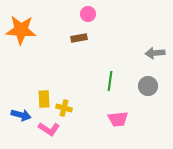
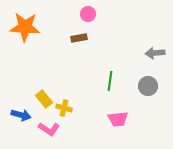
orange star: moved 4 px right, 3 px up
yellow rectangle: rotated 36 degrees counterclockwise
